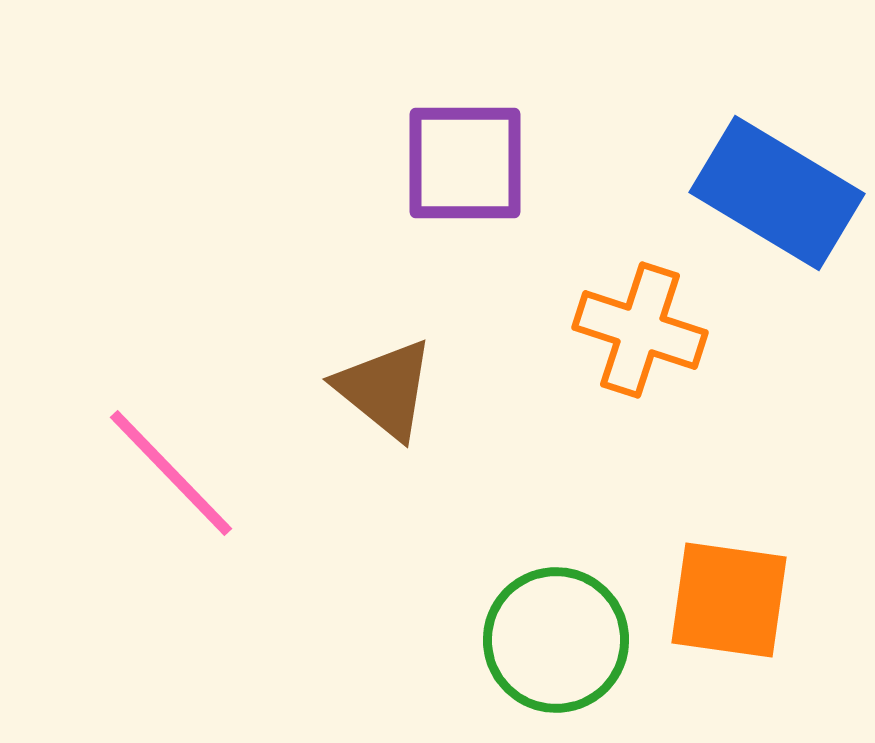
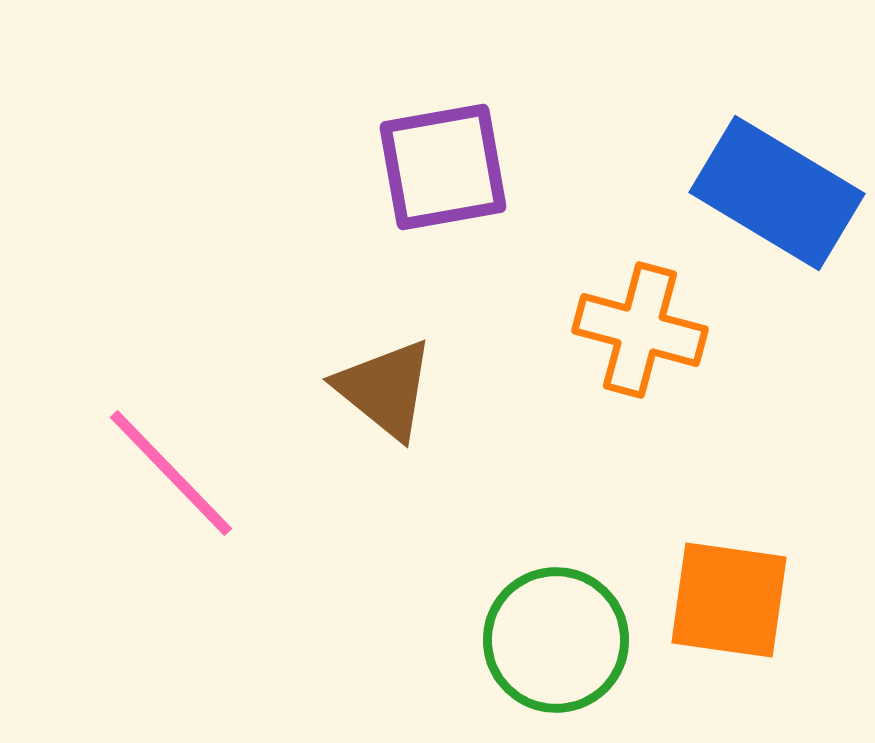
purple square: moved 22 px left, 4 px down; rotated 10 degrees counterclockwise
orange cross: rotated 3 degrees counterclockwise
